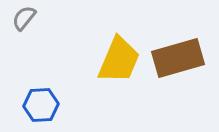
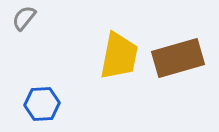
yellow trapezoid: moved 4 px up; rotated 12 degrees counterclockwise
blue hexagon: moved 1 px right, 1 px up
